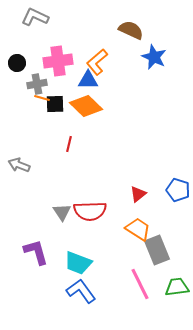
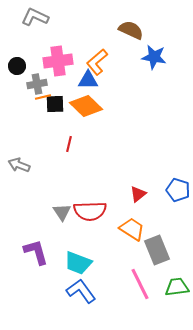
blue star: rotated 15 degrees counterclockwise
black circle: moved 3 px down
orange line: moved 1 px right, 1 px up; rotated 28 degrees counterclockwise
orange trapezoid: moved 6 px left
